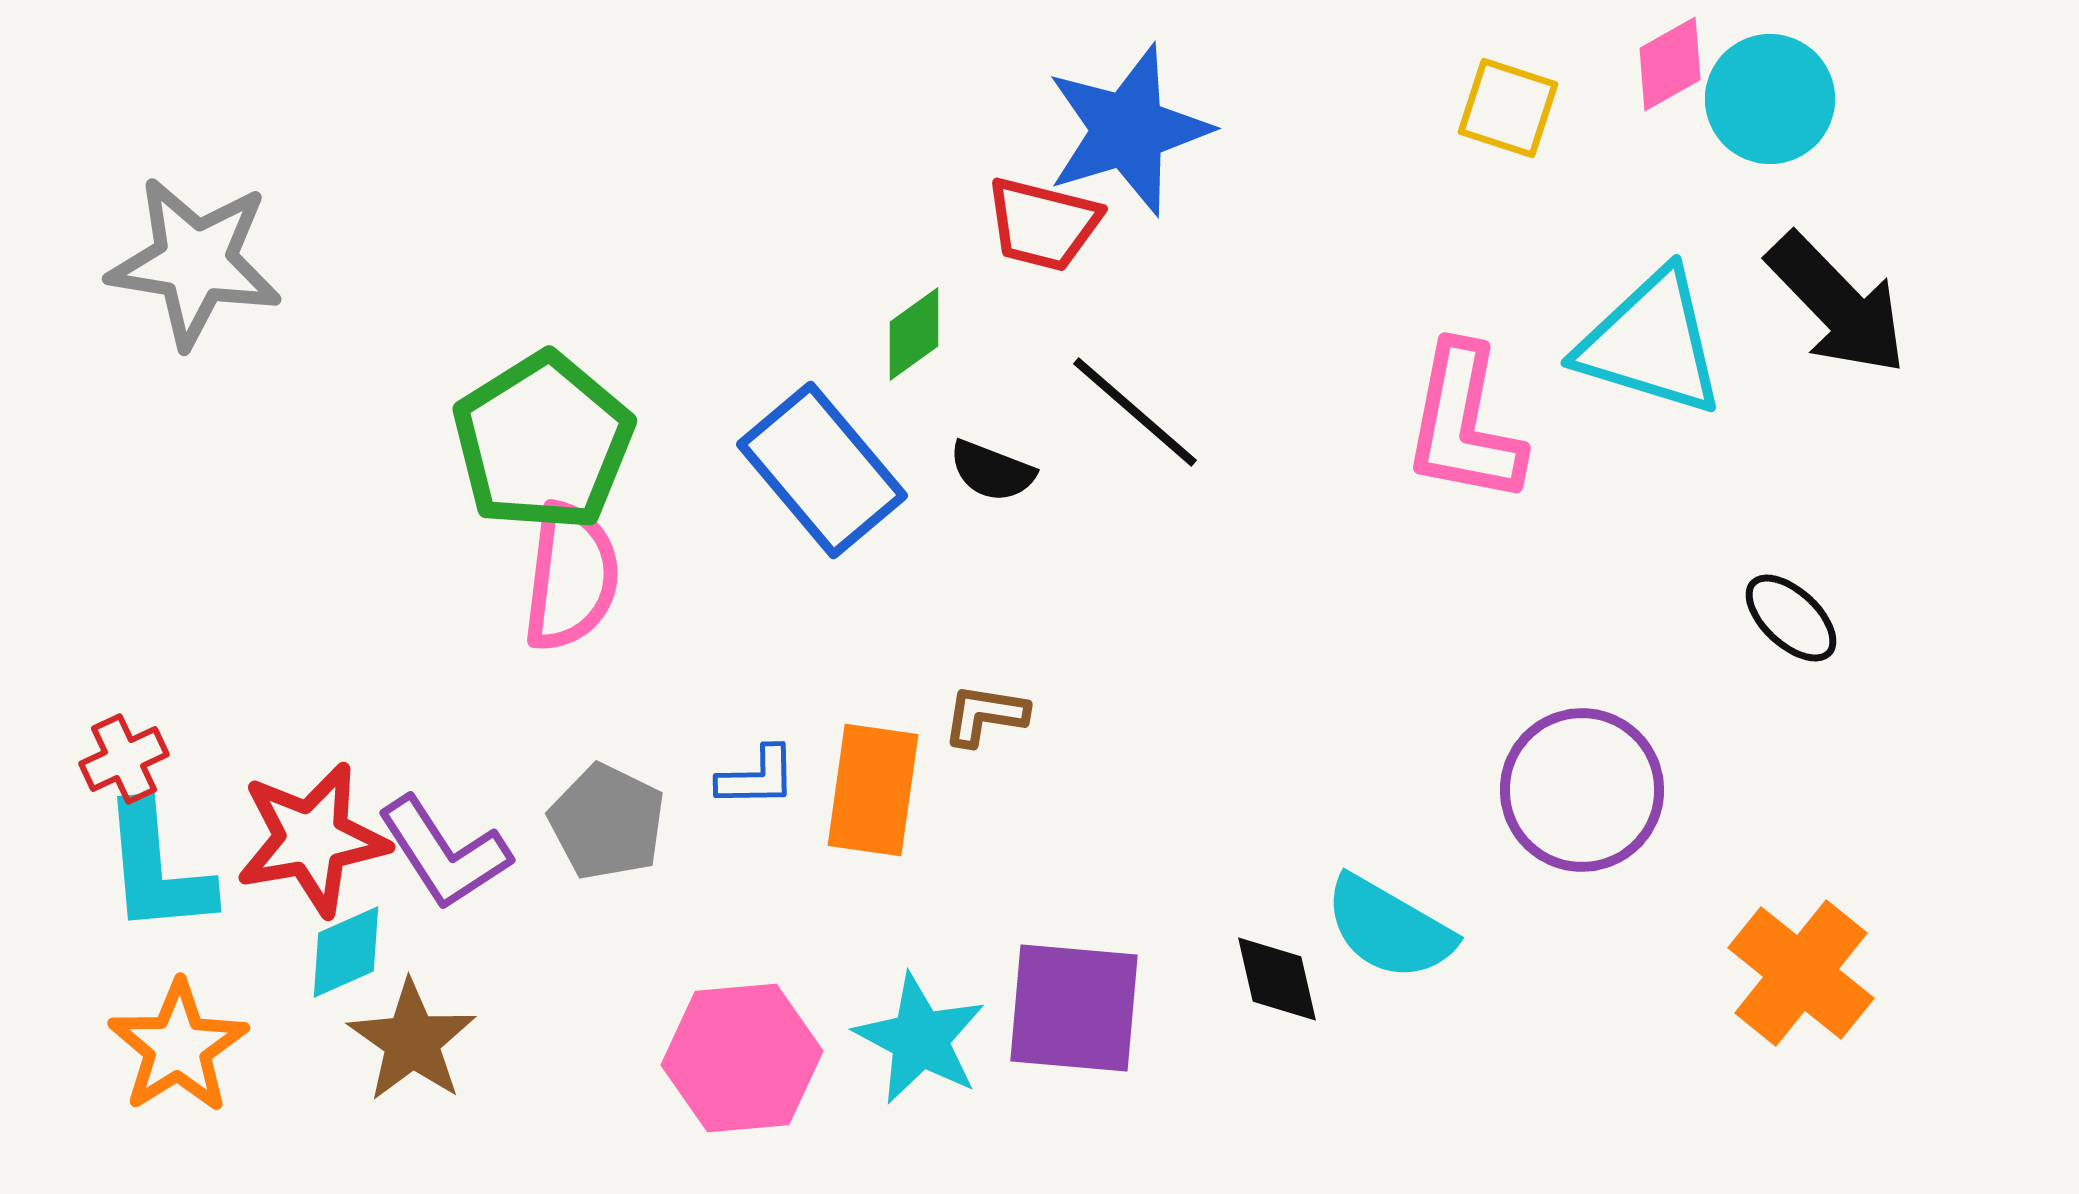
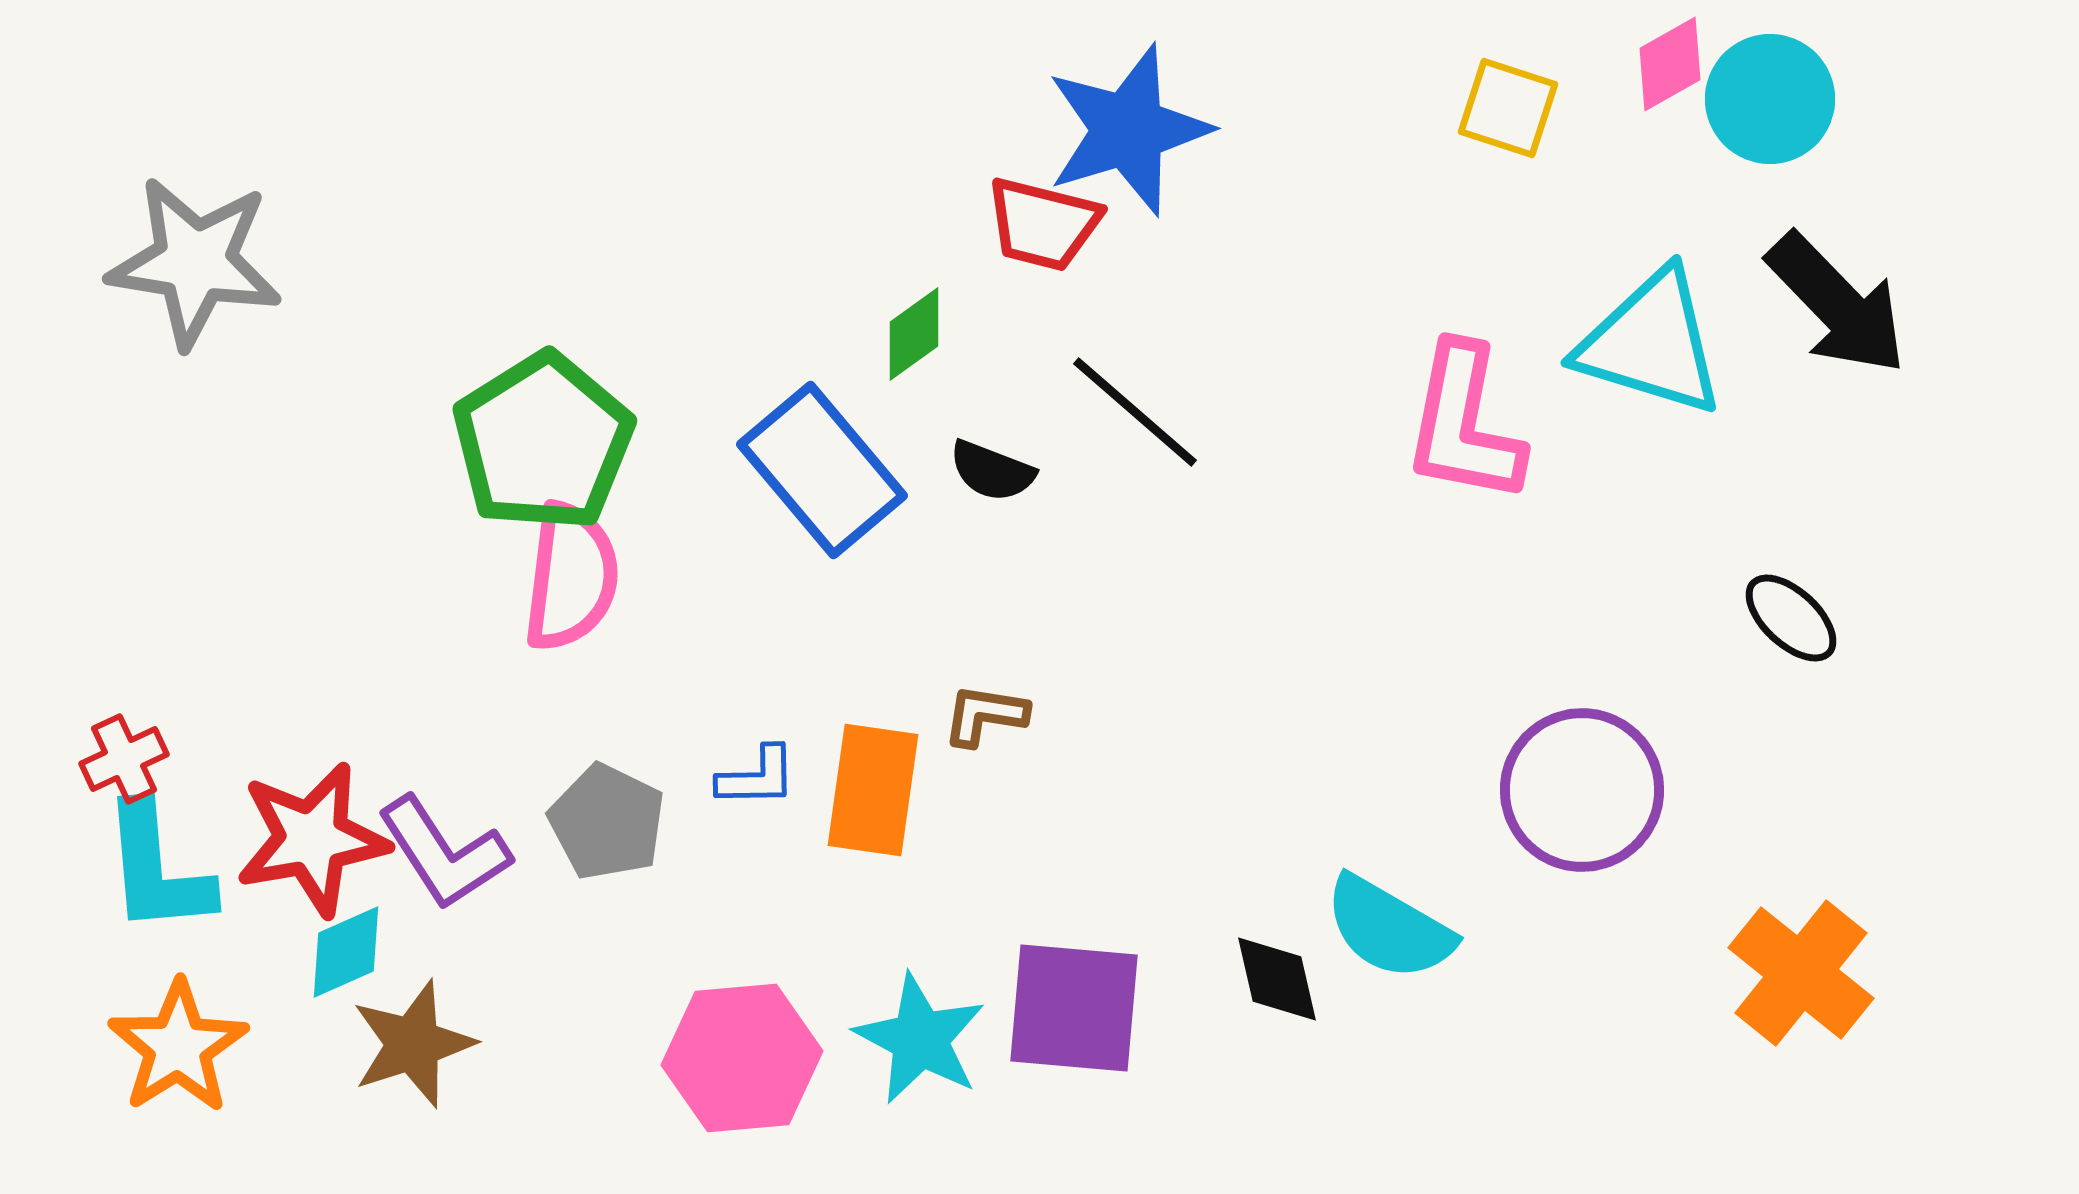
brown star: moved 1 px right, 3 px down; rotated 19 degrees clockwise
